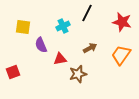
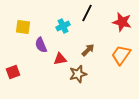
brown arrow: moved 2 px left, 2 px down; rotated 16 degrees counterclockwise
